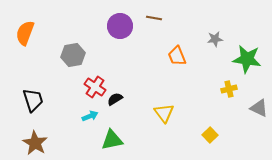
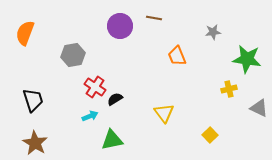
gray star: moved 2 px left, 7 px up
